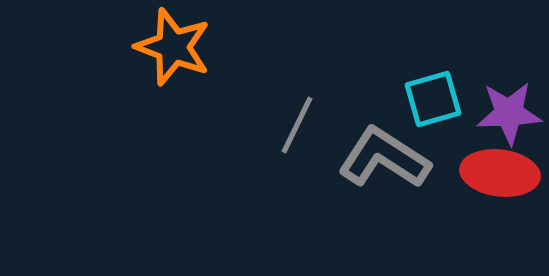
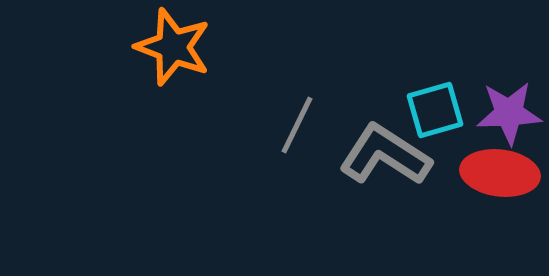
cyan square: moved 2 px right, 11 px down
gray L-shape: moved 1 px right, 3 px up
